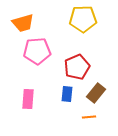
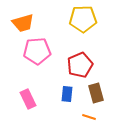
red pentagon: moved 3 px right, 2 px up
brown rectangle: rotated 54 degrees counterclockwise
pink rectangle: rotated 30 degrees counterclockwise
orange line: rotated 24 degrees clockwise
